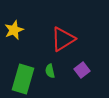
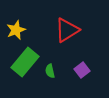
yellow star: moved 2 px right
red triangle: moved 4 px right, 9 px up
green rectangle: moved 2 px right, 17 px up; rotated 24 degrees clockwise
